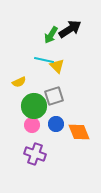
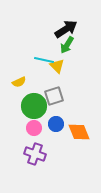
black arrow: moved 4 px left
green arrow: moved 16 px right, 10 px down
pink circle: moved 2 px right, 3 px down
